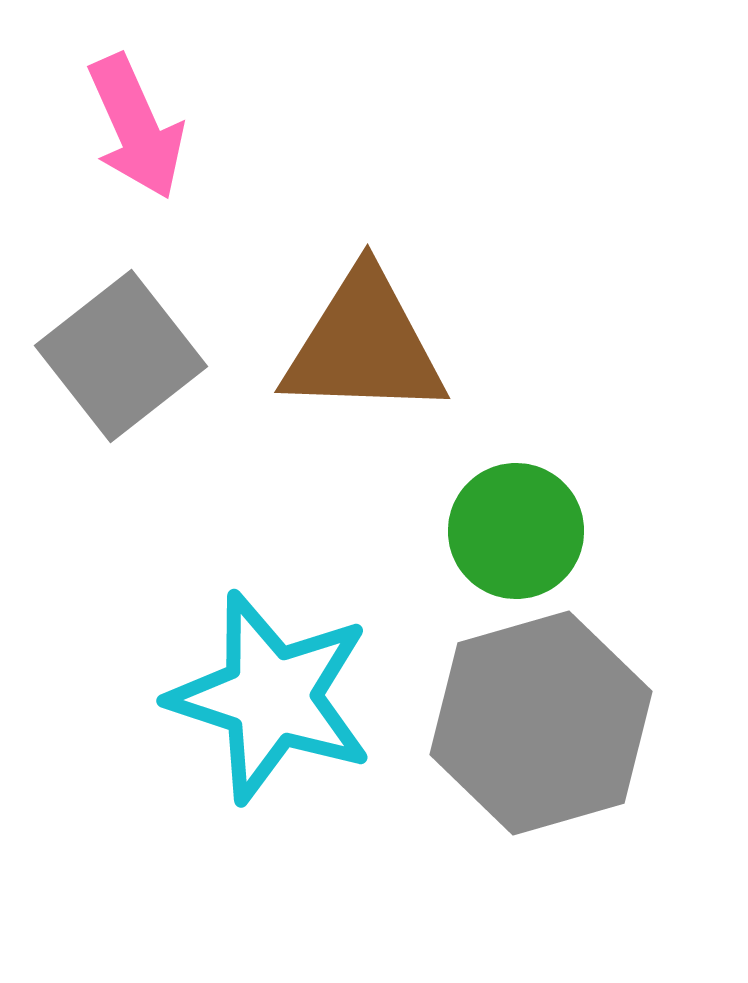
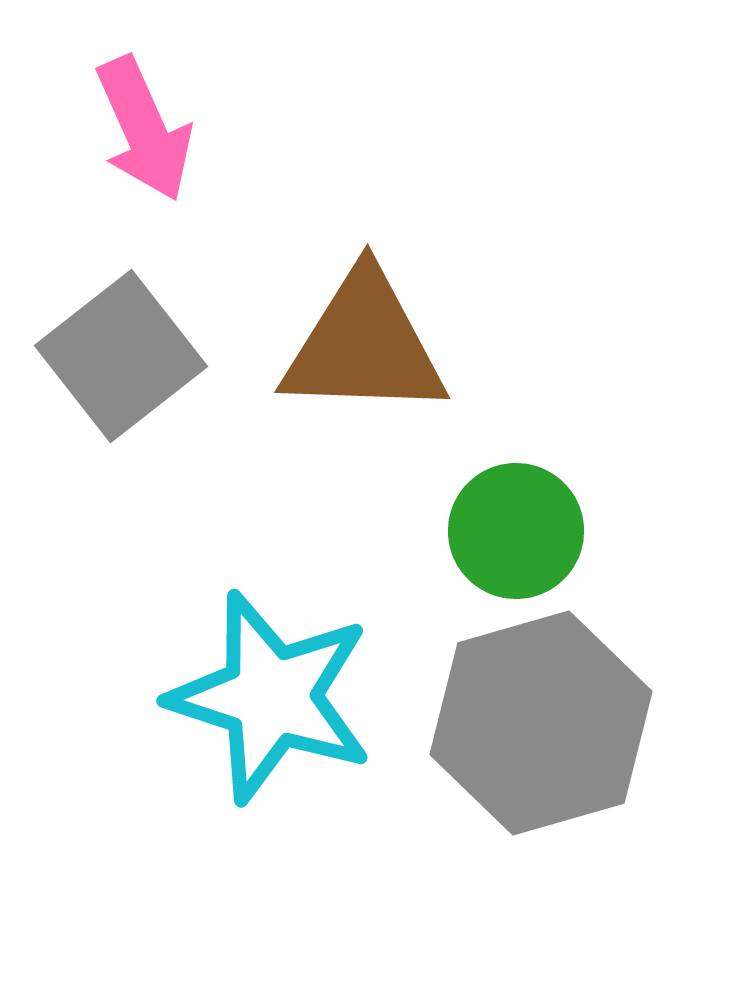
pink arrow: moved 8 px right, 2 px down
